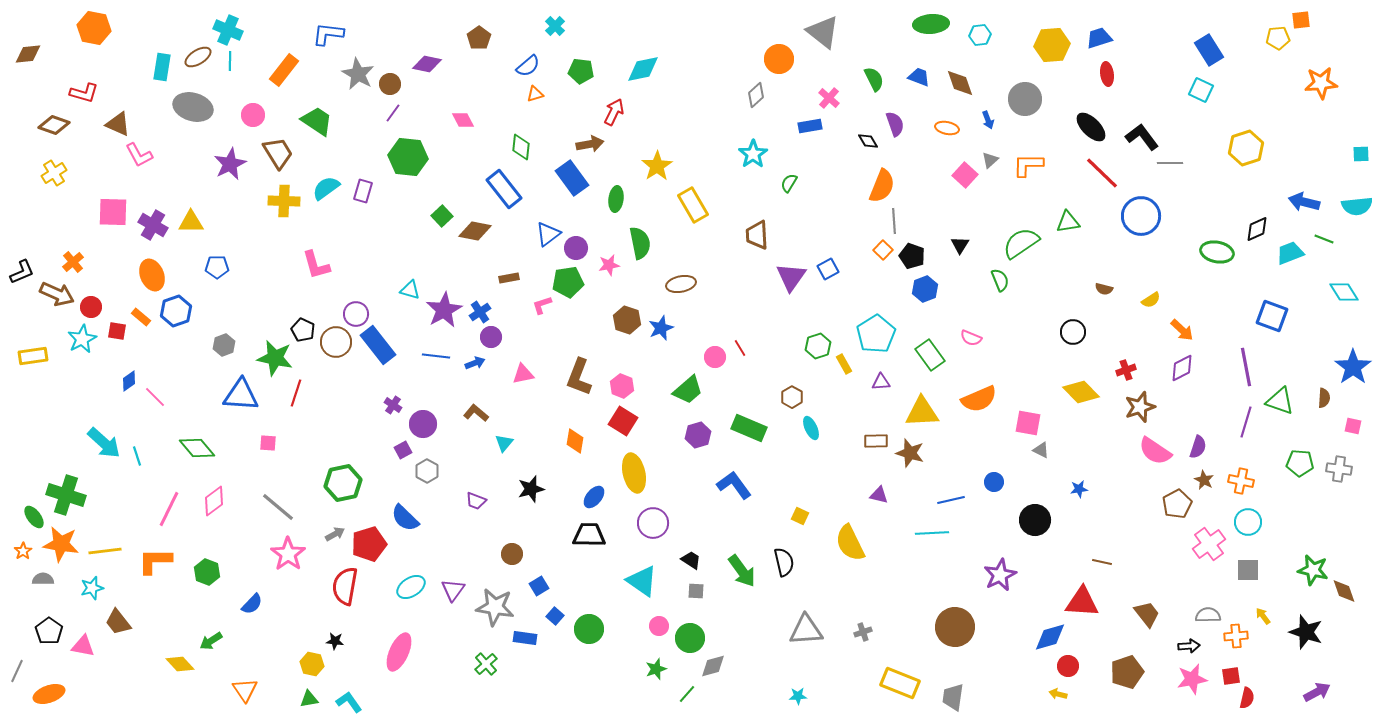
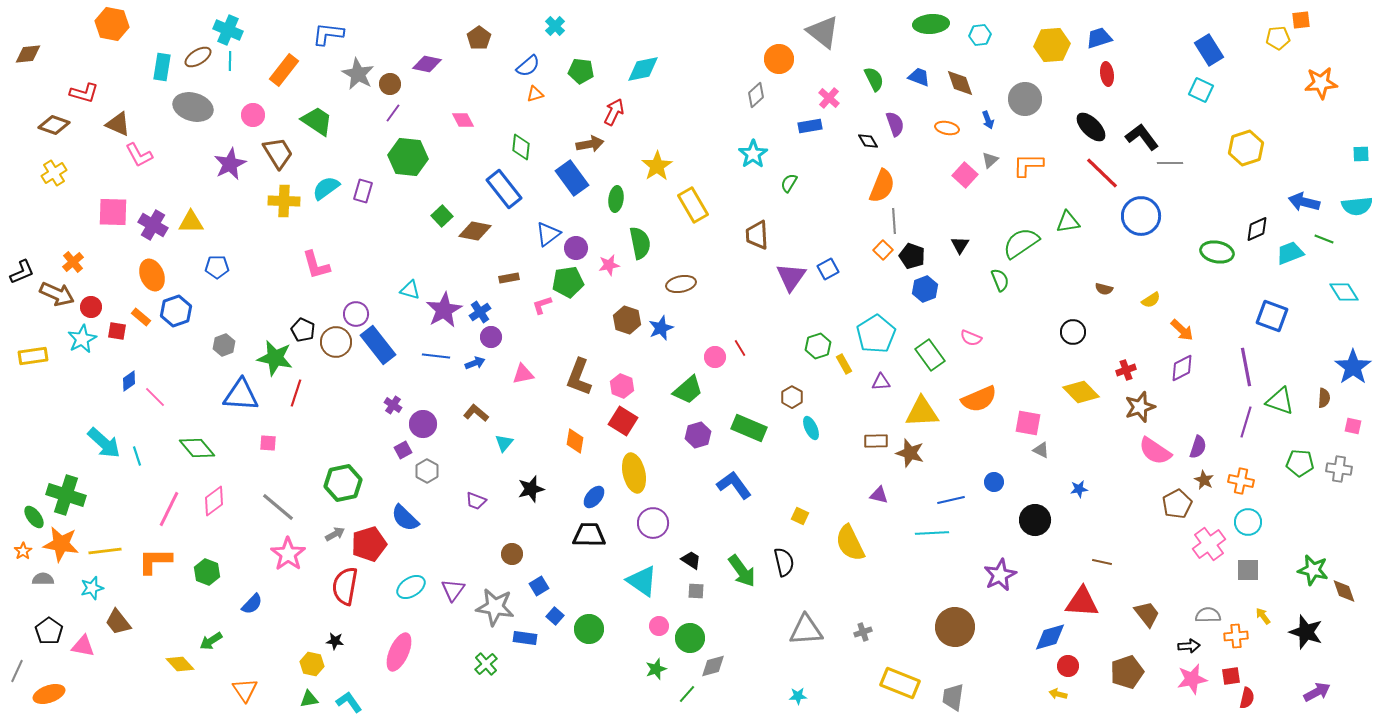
orange hexagon at (94, 28): moved 18 px right, 4 px up
